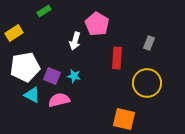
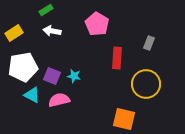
green rectangle: moved 2 px right, 1 px up
white arrow: moved 23 px left, 10 px up; rotated 84 degrees clockwise
white pentagon: moved 2 px left
yellow circle: moved 1 px left, 1 px down
